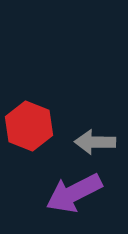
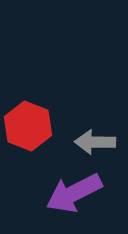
red hexagon: moved 1 px left
